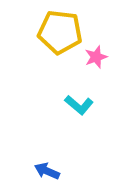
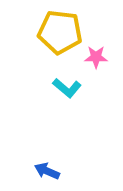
pink star: rotated 20 degrees clockwise
cyan L-shape: moved 12 px left, 17 px up
